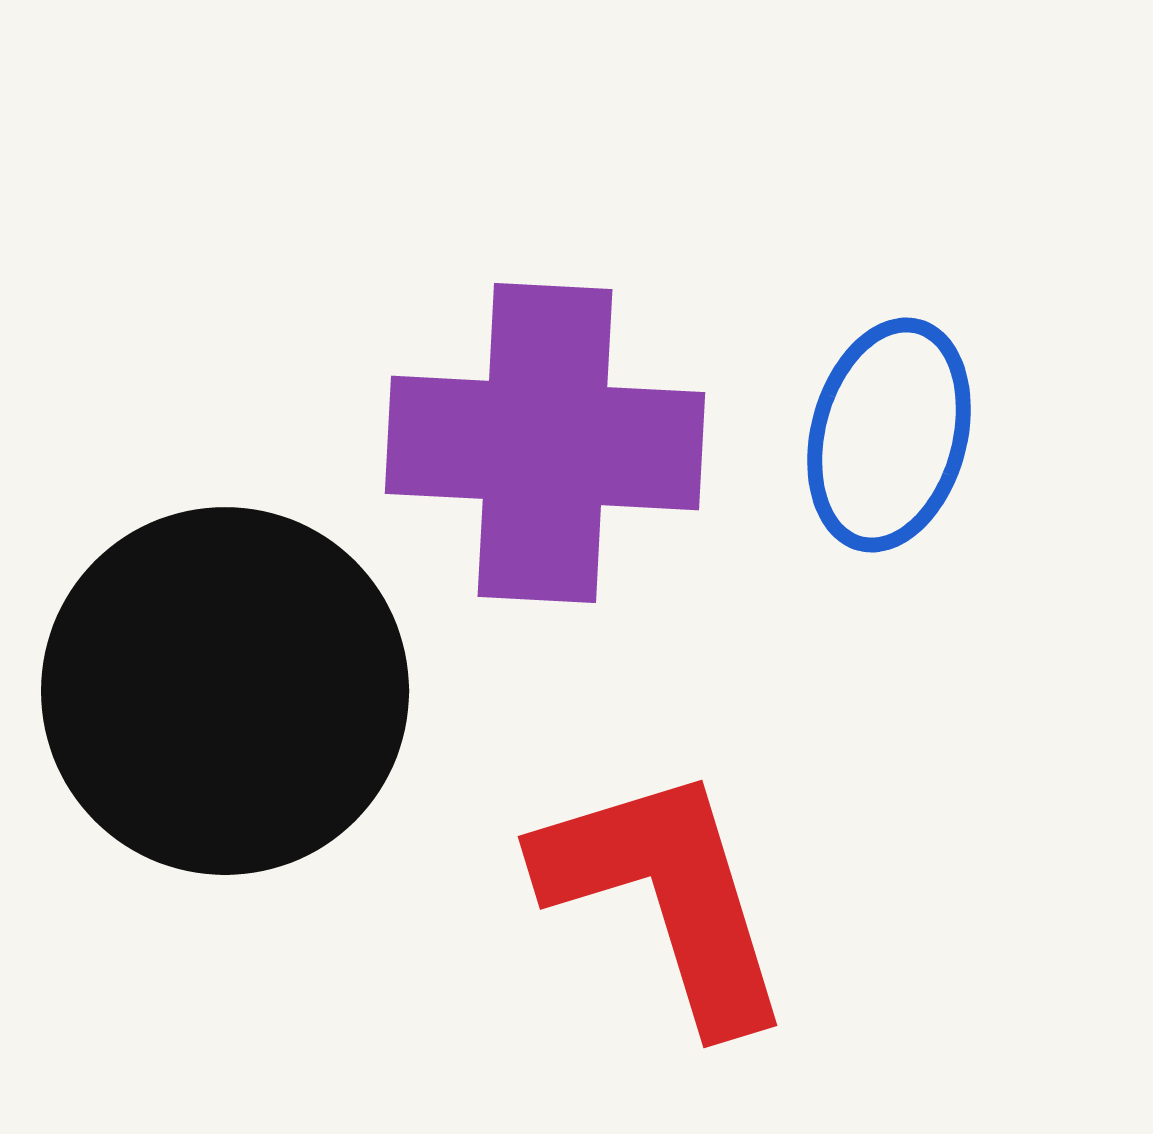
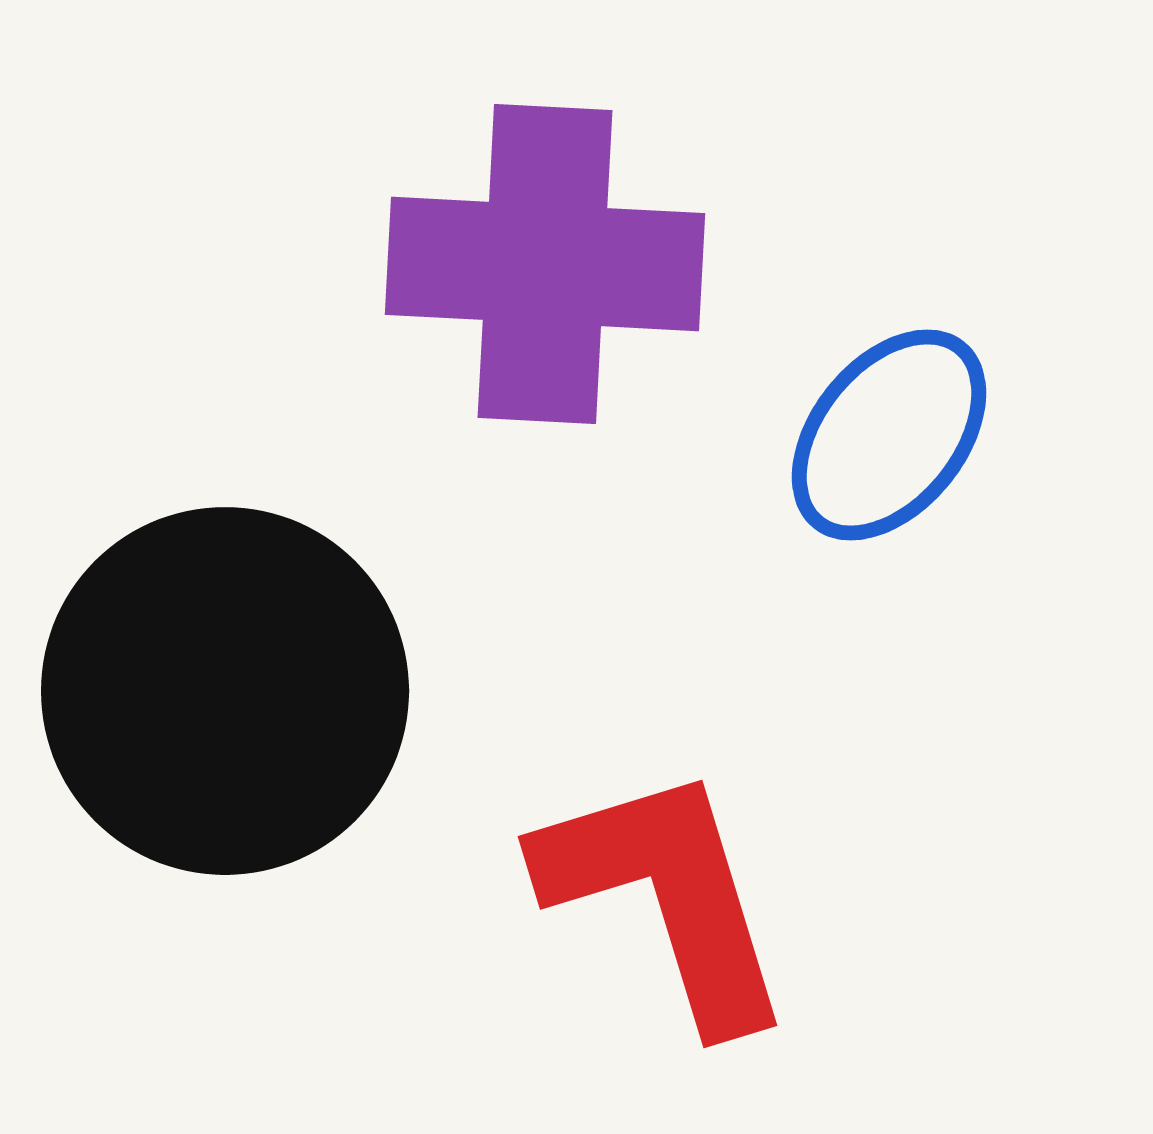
blue ellipse: rotated 24 degrees clockwise
purple cross: moved 179 px up
